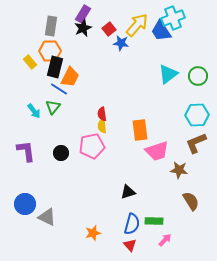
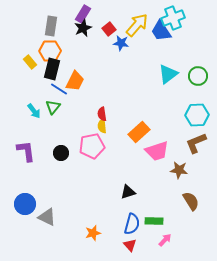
black rectangle: moved 3 px left, 2 px down
orange trapezoid: moved 5 px right, 4 px down
orange rectangle: moved 1 px left, 2 px down; rotated 55 degrees clockwise
